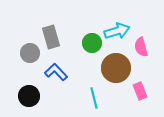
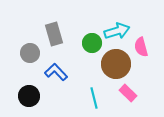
gray rectangle: moved 3 px right, 3 px up
brown circle: moved 4 px up
pink rectangle: moved 12 px left, 2 px down; rotated 24 degrees counterclockwise
